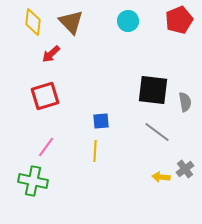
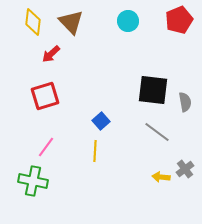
blue square: rotated 36 degrees counterclockwise
